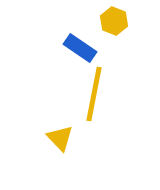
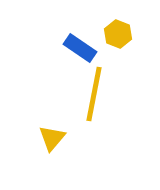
yellow hexagon: moved 4 px right, 13 px down
yellow triangle: moved 8 px left; rotated 24 degrees clockwise
